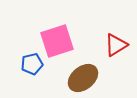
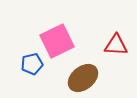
pink square: rotated 8 degrees counterclockwise
red triangle: rotated 35 degrees clockwise
